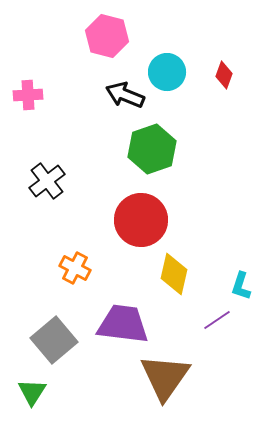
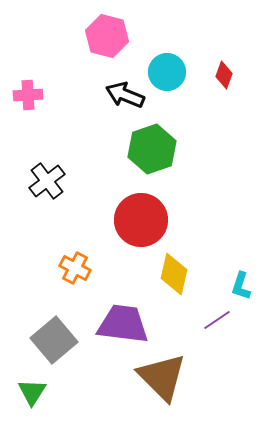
brown triangle: moved 3 px left; rotated 20 degrees counterclockwise
